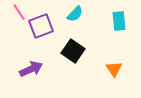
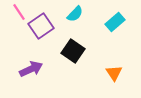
cyan rectangle: moved 4 px left, 1 px down; rotated 54 degrees clockwise
purple square: rotated 15 degrees counterclockwise
orange triangle: moved 4 px down
